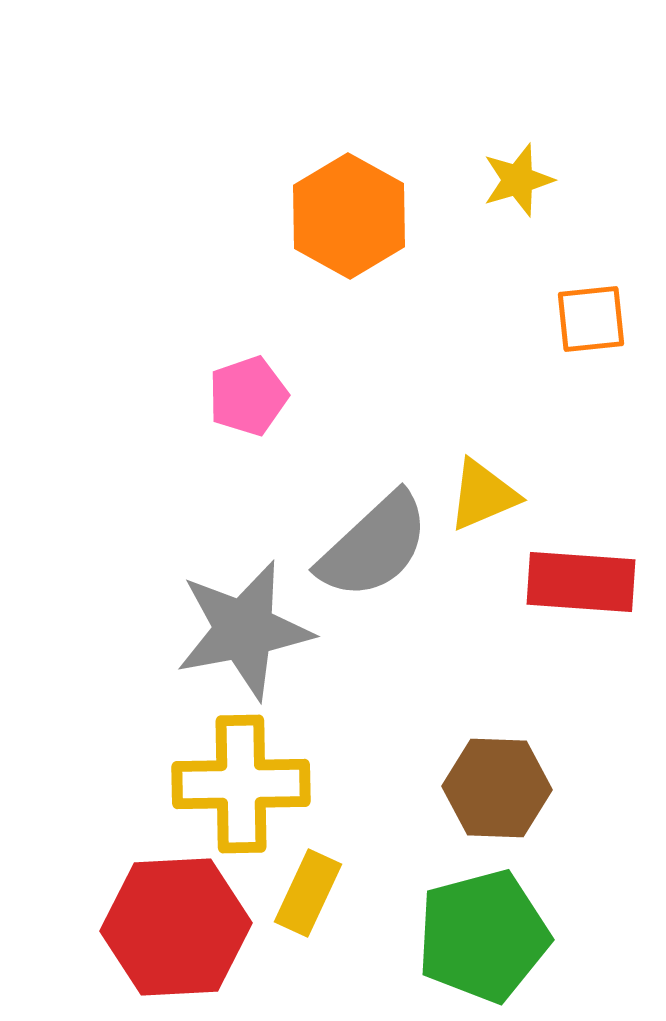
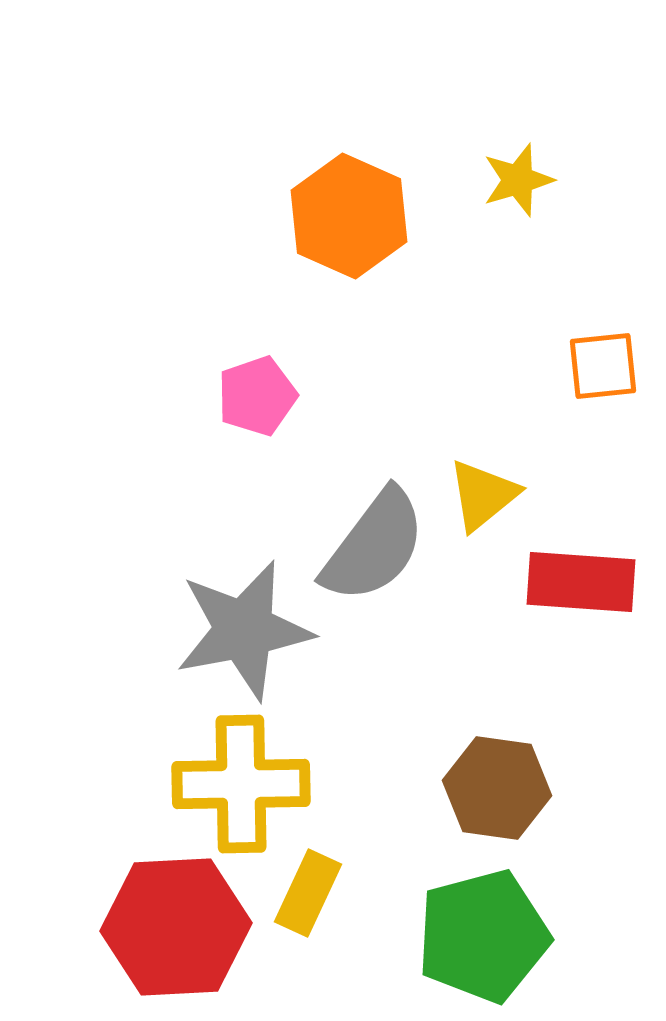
orange hexagon: rotated 5 degrees counterclockwise
orange square: moved 12 px right, 47 px down
pink pentagon: moved 9 px right
yellow triangle: rotated 16 degrees counterclockwise
gray semicircle: rotated 10 degrees counterclockwise
brown hexagon: rotated 6 degrees clockwise
